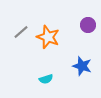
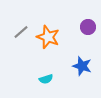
purple circle: moved 2 px down
